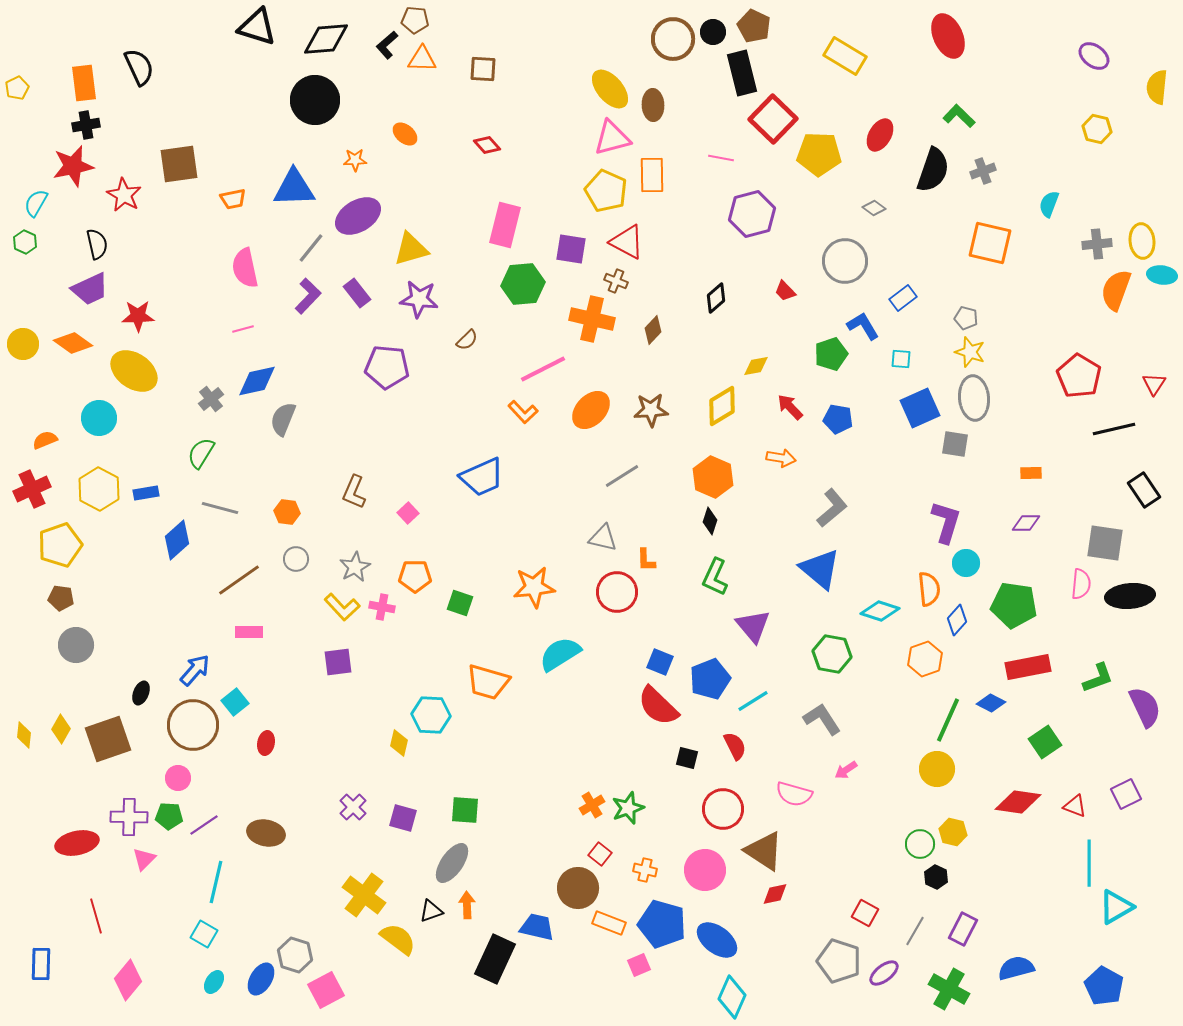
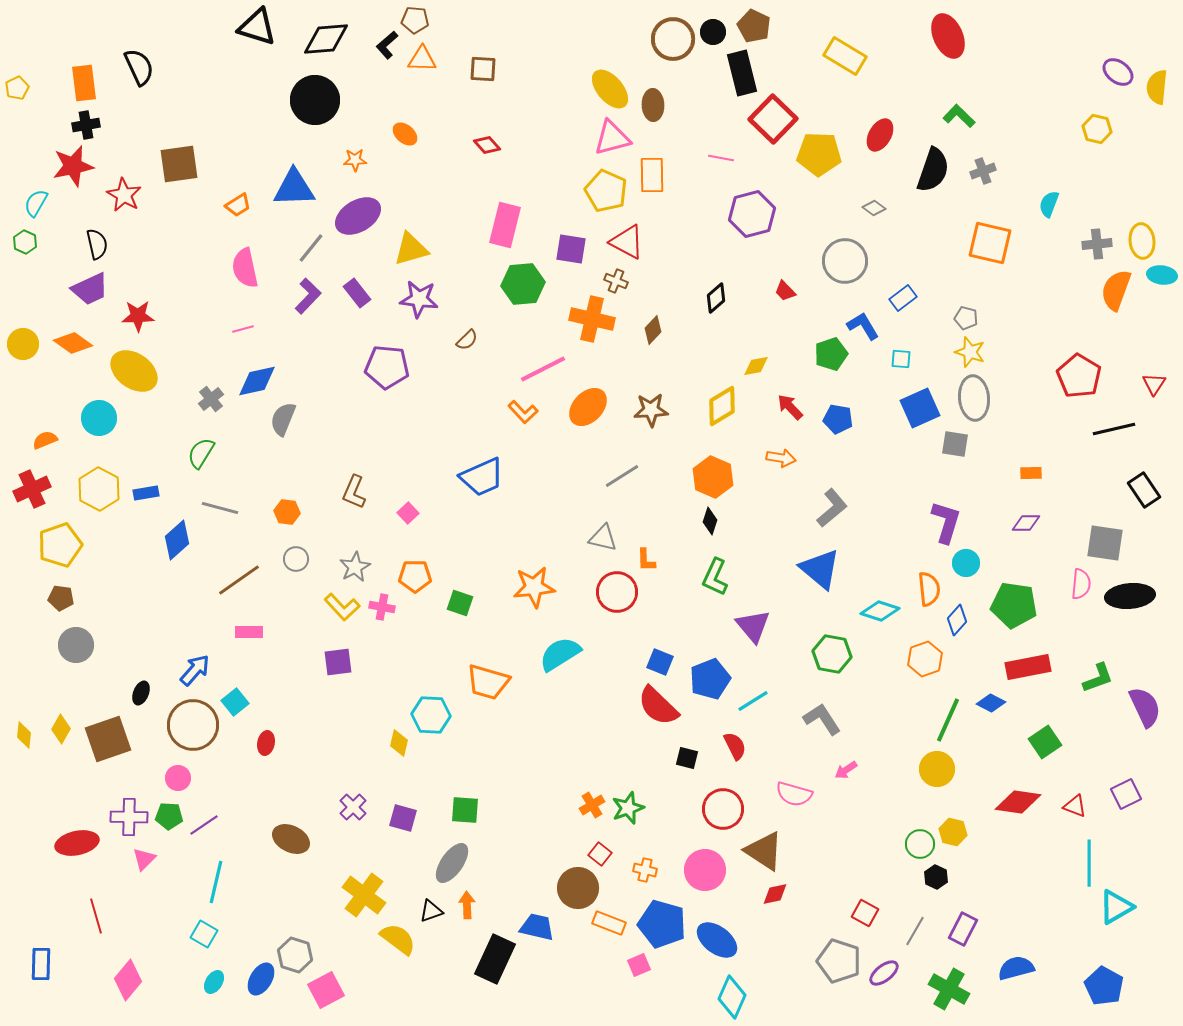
purple ellipse at (1094, 56): moved 24 px right, 16 px down
orange trapezoid at (233, 199): moved 5 px right, 6 px down; rotated 20 degrees counterclockwise
orange ellipse at (591, 410): moved 3 px left, 3 px up
brown ellipse at (266, 833): moved 25 px right, 6 px down; rotated 15 degrees clockwise
